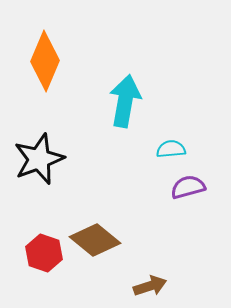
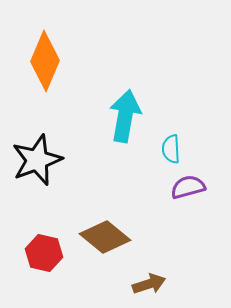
cyan arrow: moved 15 px down
cyan semicircle: rotated 88 degrees counterclockwise
black star: moved 2 px left, 1 px down
brown diamond: moved 10 px right, 3 px up
red hexagon: rotated 6 degrees counterclockwise
brown arrow: moved 1 px left, 2 px up
